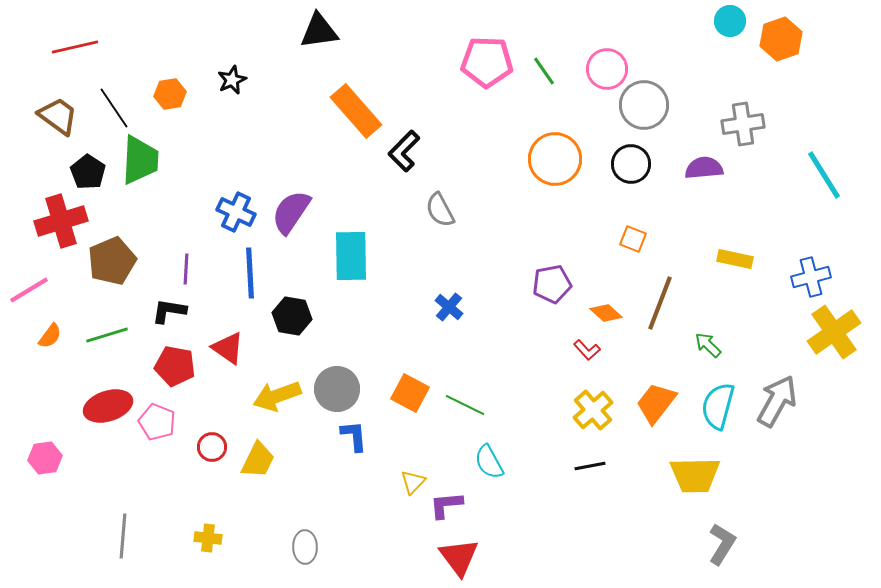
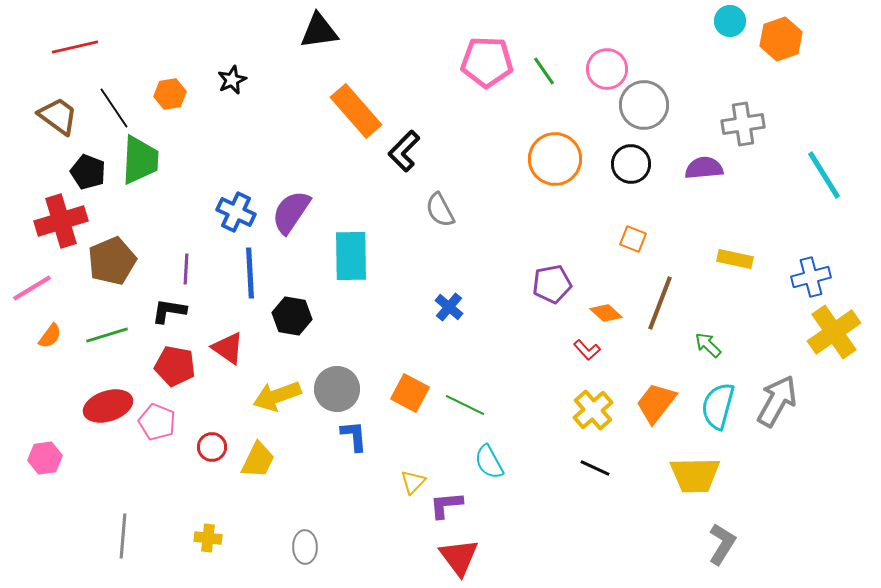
black pentagon at (88, 172): rotated 12 degrees counterclockwise
pink line at (29, 290): moved 3 px right, 2 px up
black line at (590, 466): moved 5 px right, 2 px down; rotated 36 degrees clockwise
